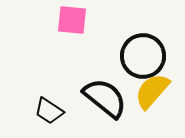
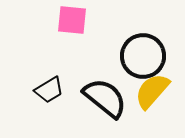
black trapezoid: moved 21 px up; rotated 64 degrees counterclockwise
